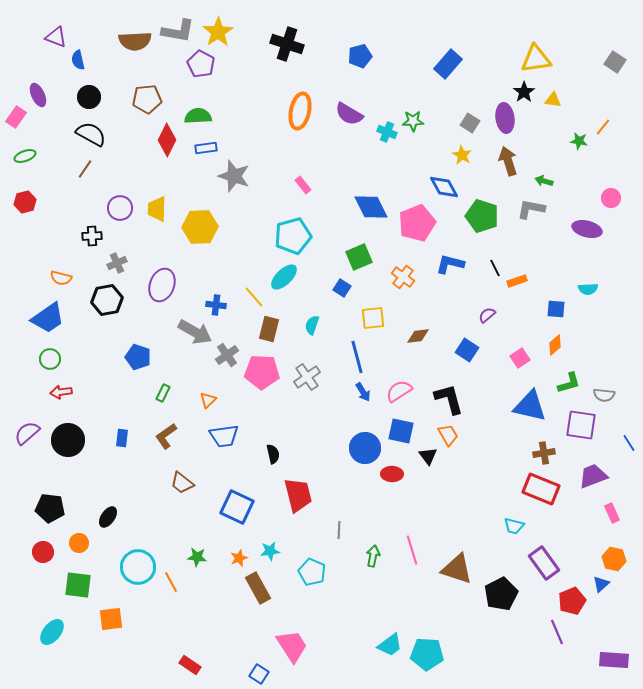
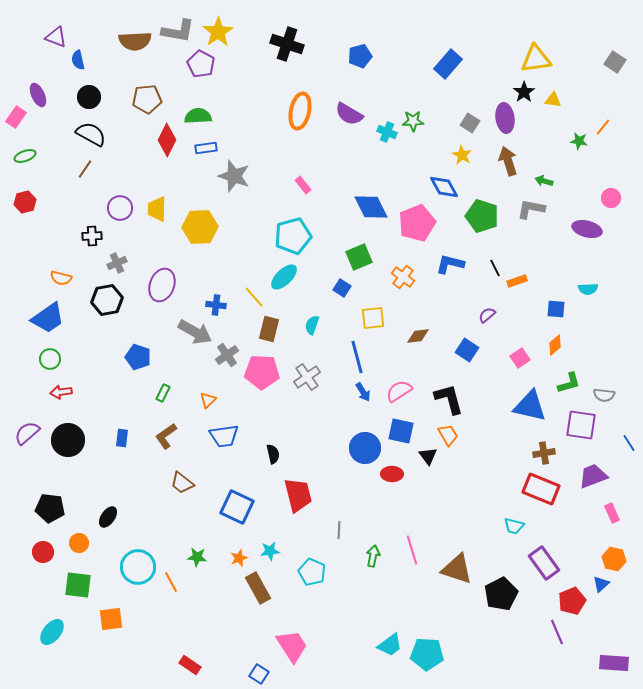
purple rectangle at (614, 660): moved 3 px down
